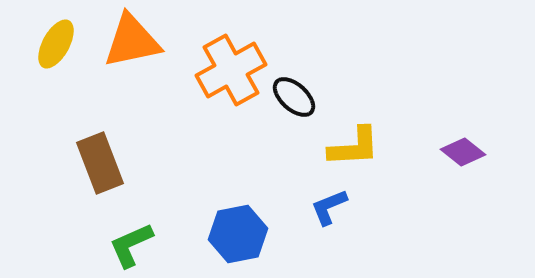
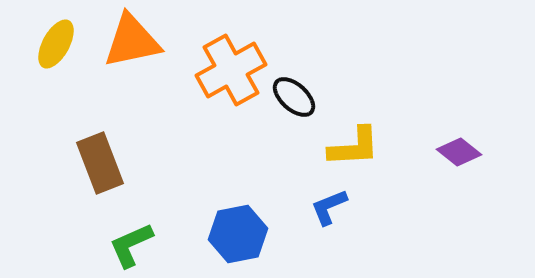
purple diamond: moved 4 px left
